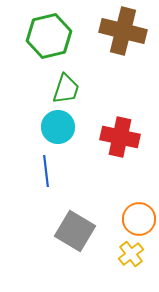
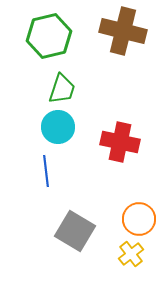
green trapezoid: moved 4 px left
red cross: moved 5 px down
